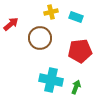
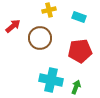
yellow cross: moved 2 px left, 2 px up
cyan rectangle: moved 3 px right
red arrow: moved 2 px right, 2 px down
